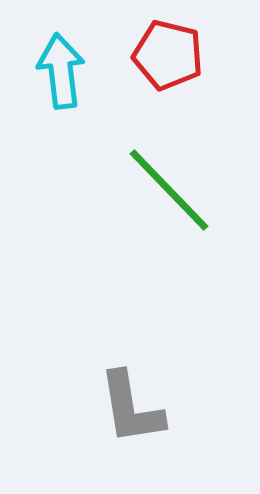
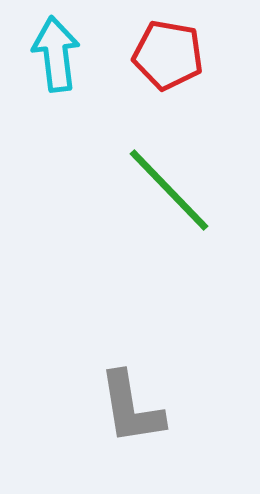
red pentagon: rotated 4 degrees counterclockwise
cyan arrow: moved 5 px left, 17 px up
